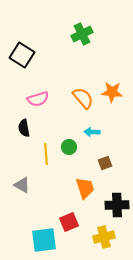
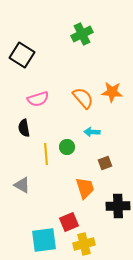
green circle: moved 2 px left
black cross: moved 1 px right, 1 px down
yellow cross: moved 20 px left, 7 px down
